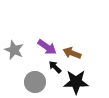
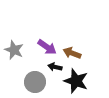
black arrow: rotated 32 degrees counterclockwise
black star: moved 1 px up; rotated 20 degrees clockwise
